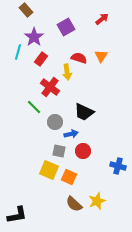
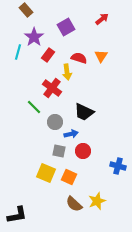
red rectangle: moved 7 px right, 4 px up
red cross: moved 2 px right, 1 px down
yellow square: moved 3 px left, 3 px down
